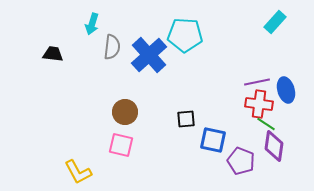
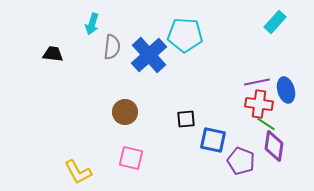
pink square: moved 10 px right, 13 px down
